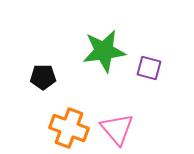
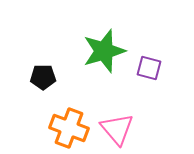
green star: rotated 9 degrees counterclockwise
